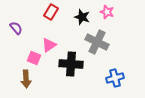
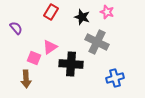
pink triangle: moved 1 px right, 2 px down
